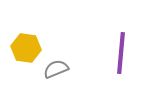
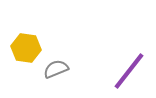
purple line: moved 8 px right, 18 px down; rotated 33 degrees clockwise
